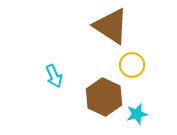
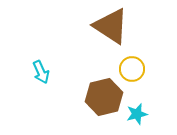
yellow circle: moved 4 px down
cyan arrow: moved 13 px left, 4 px up
brown hexagon: rotated 21 degrees clockwise
